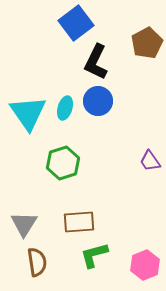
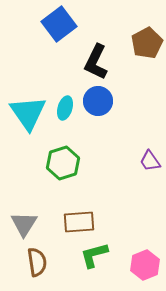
blue square: moved 17 px left, 1 px down
